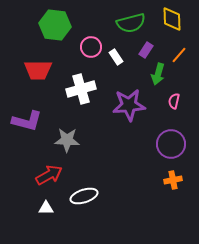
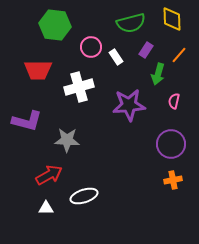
white cross: moved 2 px left, 2 px up
